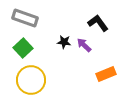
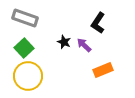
black L-shape: rotated 110 degrees counterclockwise
black star: rotated 16 degrees clockwise
green square: moved 1 px right
orange rectangle: moved 3 px left, 4 px up
yellow circle: moved 3 px left, 4 px up
